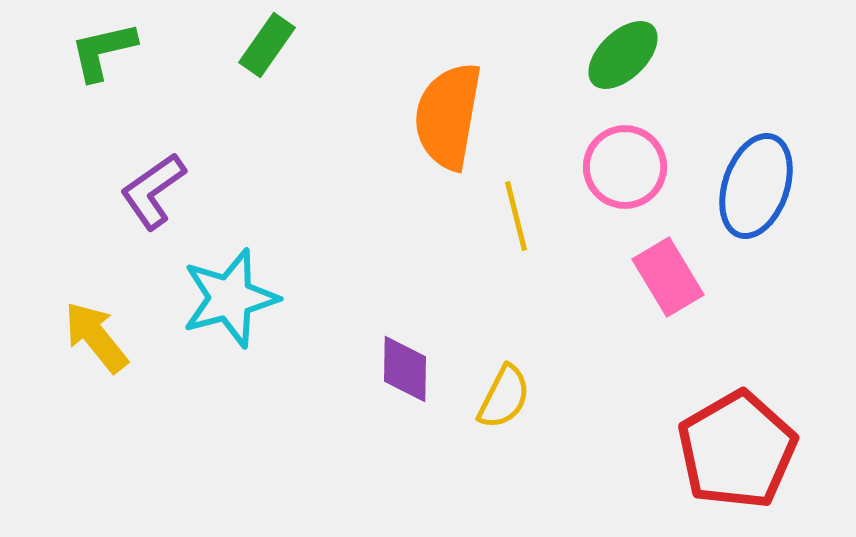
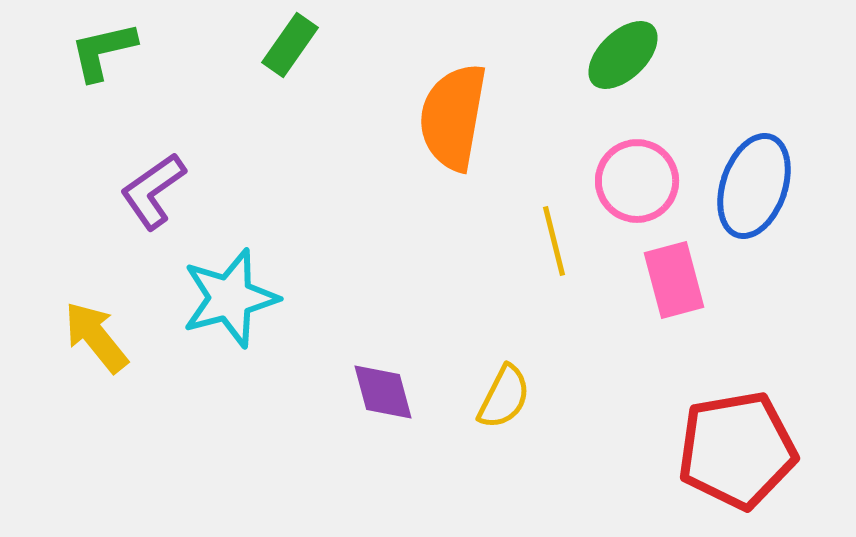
green rectangle: moved 23 px right
orange semicircle: moved 5 px right, 1 px down
pink circle: moved 12 px right, 14 px down
blue ellipse: moved 2 px left
yellow line: moved 38 px right, 25 px down
pink rectangle: moved 6 px right, 3 px down; rotated 16 degrees clockwise
purple diamond: moved 22 px left, 23 px down; rotated 16 degrees counterclockwise
red pentagon: rotated 20 degrees clockwise
